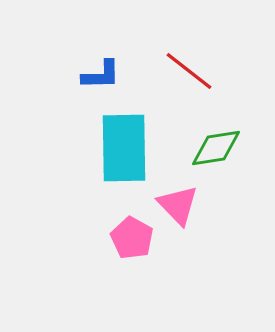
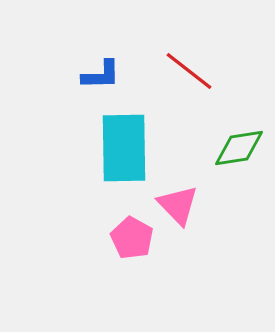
green diamond: moved 23 px right
